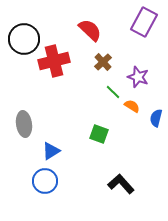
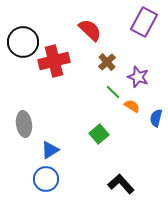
black circle: moved 1 px left, 3 px down
brown cross: moved 4 px right
green square: rotated 30 degrees clockwise
blue triangle: moved 1 px left, 1 px up
blue circle: moved 1 px right, 2 px up
